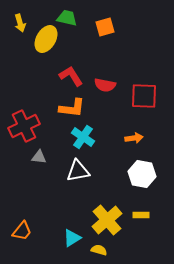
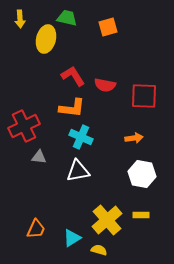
yellow arrow: moved 4 px up; rotated 12 degrees clockwise
orange square: moved 3 px right
yellow ellipse: rotated 16 degrees counterclockwise
red L-shape: moved 2 px right
cyan cross: moved 2 px left; rotated 10 degrees counterclockwise
orange trapezoid: moved 14 px right, 2 px up; rotated 15 degrees counterclockwise
